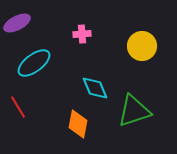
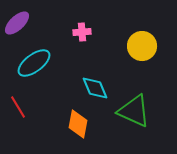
purple ellipse: rotated 16 degrees counterclockwise
pink cross: moved 2 px up
green triangle: rotated 42 degrees clockwise
